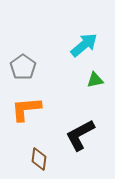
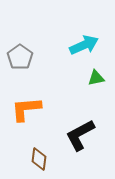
cyan arrow: rotated 16 degrees clockwise
gray pentagon: moved 3 px left, 10 px up
green triangle: moved 1 px right, 2 px up
